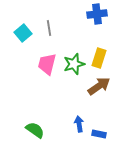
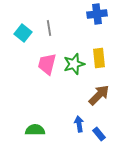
cyan square: rotated 12 degrees counterclockwise
yellow rectangle: rotated 24 degrees counterclockwise
brown arrow: moved 9 px down; rotated 10 degrees counterclockwise
green semicircle: rotated 36 degrees counterclockwise
blue rectangle: rotated 40 degrees clockwise
